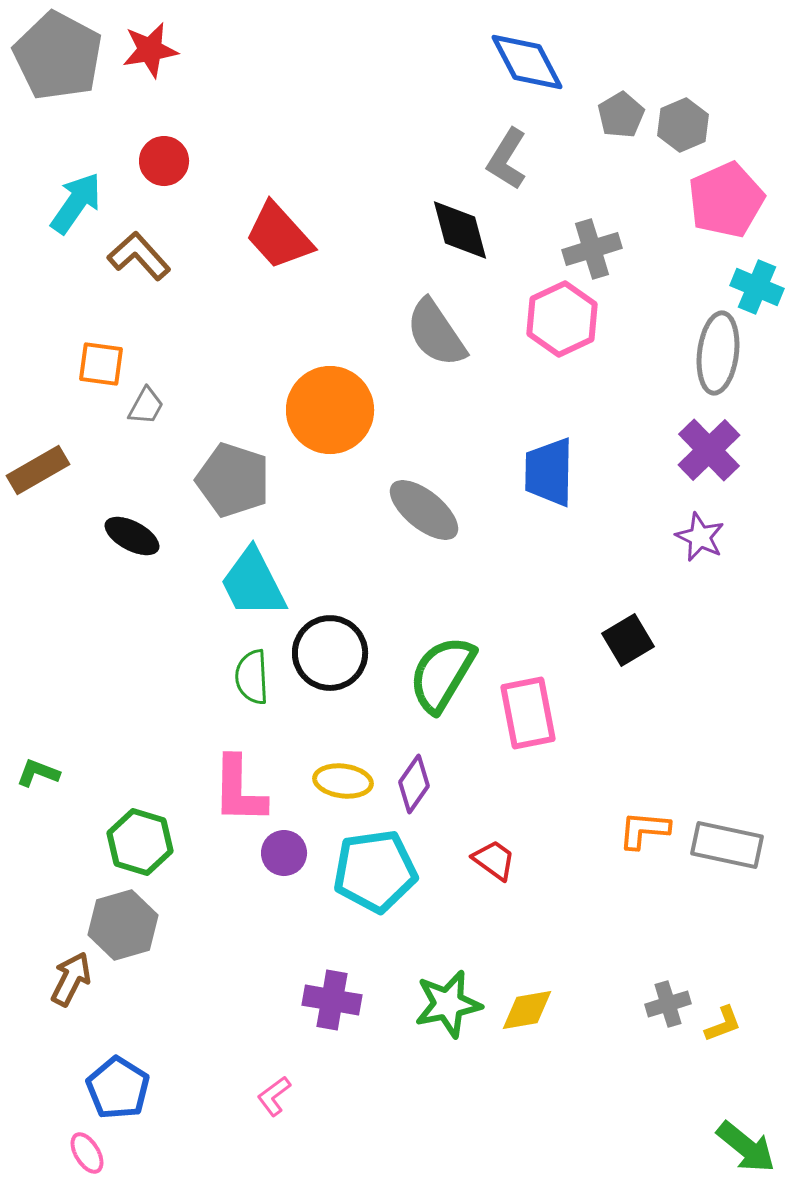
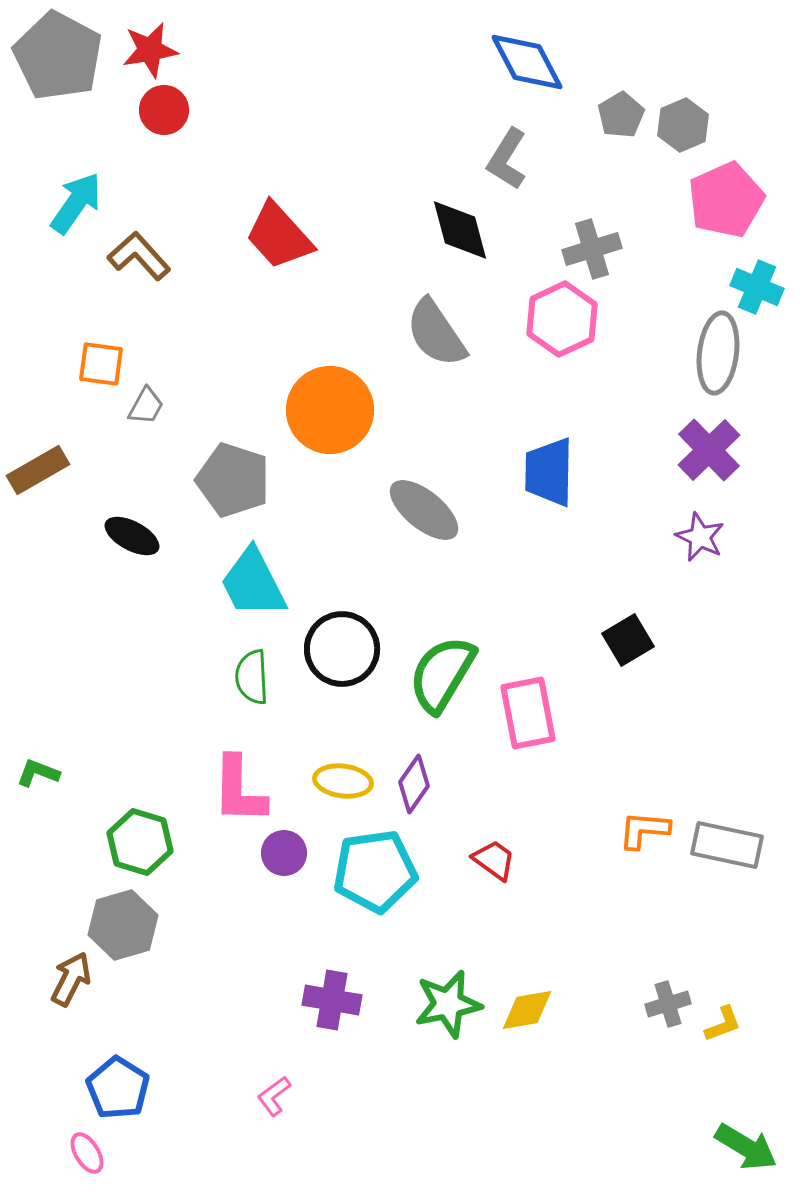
red circle at (164, 161): moved 51 px up
black circle at (330, 653): moved 12 px right, 4 px up
green arrow at (746, 1147): rotated 8 degrees counterclockwise
